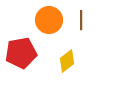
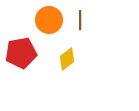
brown line: moved 1 px left
yellow diamond: moved 2 px up
